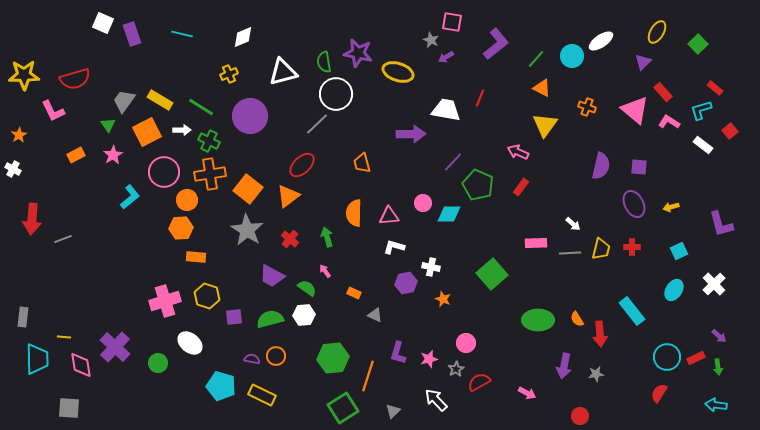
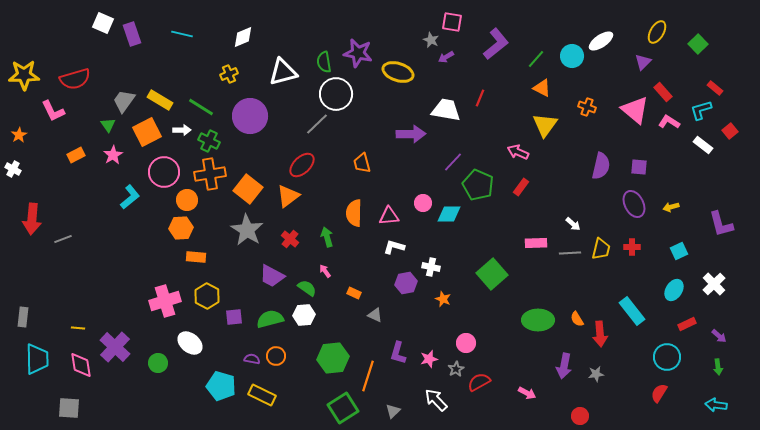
yellow hexagon at (207, 296): rotated 10 degrees clockwise
yellow line at (64, 337): moved 14 px right, 9 px up
red rectangle at (696, 358): moved 9 px left, 34 px up
